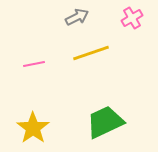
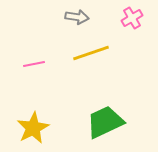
gray arrow: rotated 35 degrees clockwise
yellow star: rotated 8 degrees clockwise
